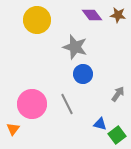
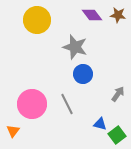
orange triangle: moved 2 px down
